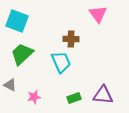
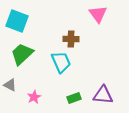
pink star: rotated 16 degrees counterclockwise
